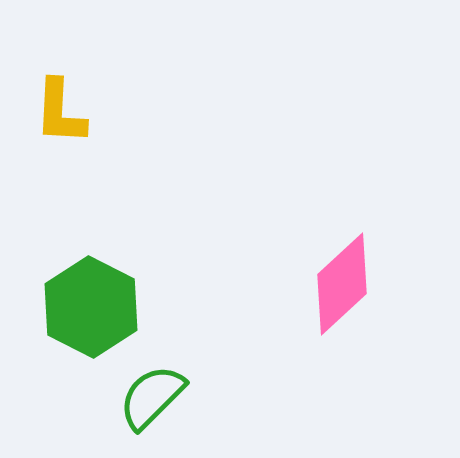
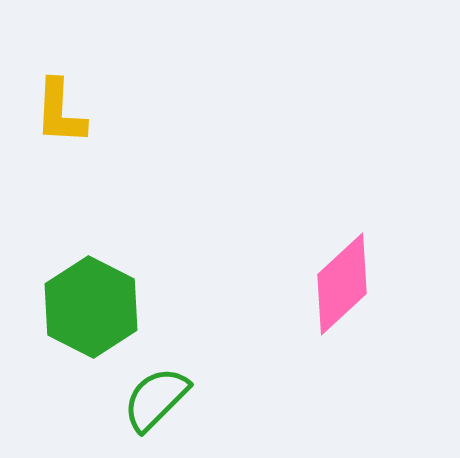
green semicircle: moved 4 px right, 2 px down
